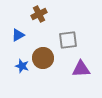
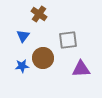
brown cross: rotated 28 degrees counterclockwise
blue triangle: moved 5 px right, 1 px down; rotated 24 degrees counterclockwise
blue star: rotated 24 degrees counterclockwise
